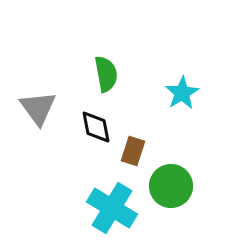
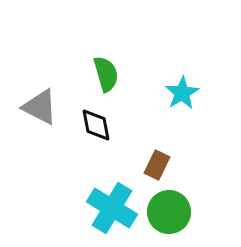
green semicircle: rotated 6 degrees counterclockwise
gray triangle: moved 2 px right, 1 px up; rotated 27 degrees counterclockwise
black diamond: moved 2 px up
brown rectangle: moved 24 px right, 14 px down; rotated 8 degrees clockwise
green circle: moved 2 px left, 26 px down
